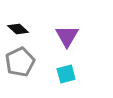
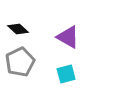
purple triangle: moved 1 px right, 1 px down; rotated 30 degrees counterclockwise
